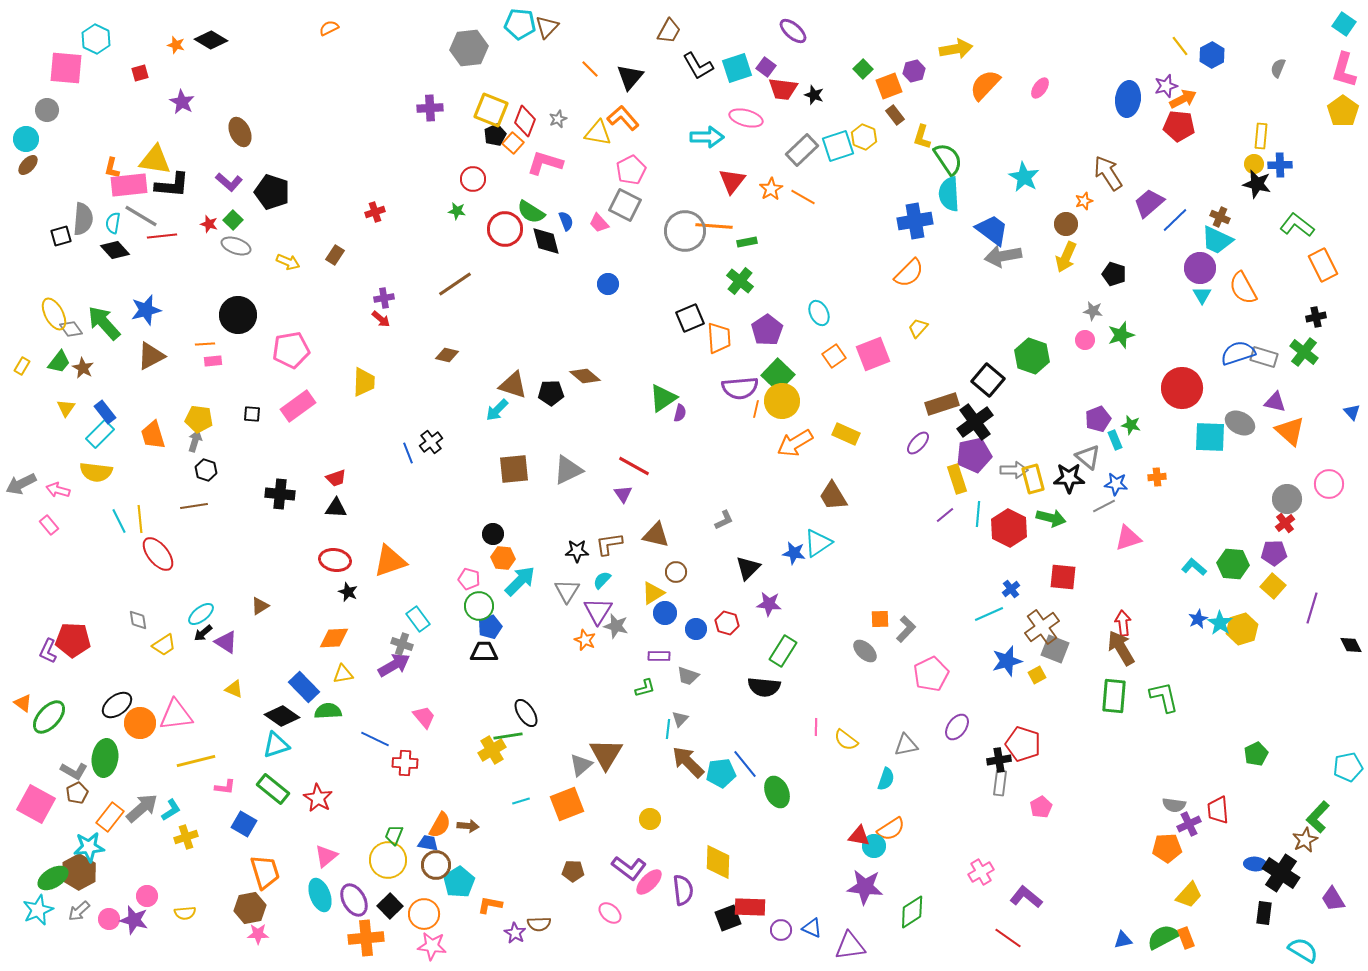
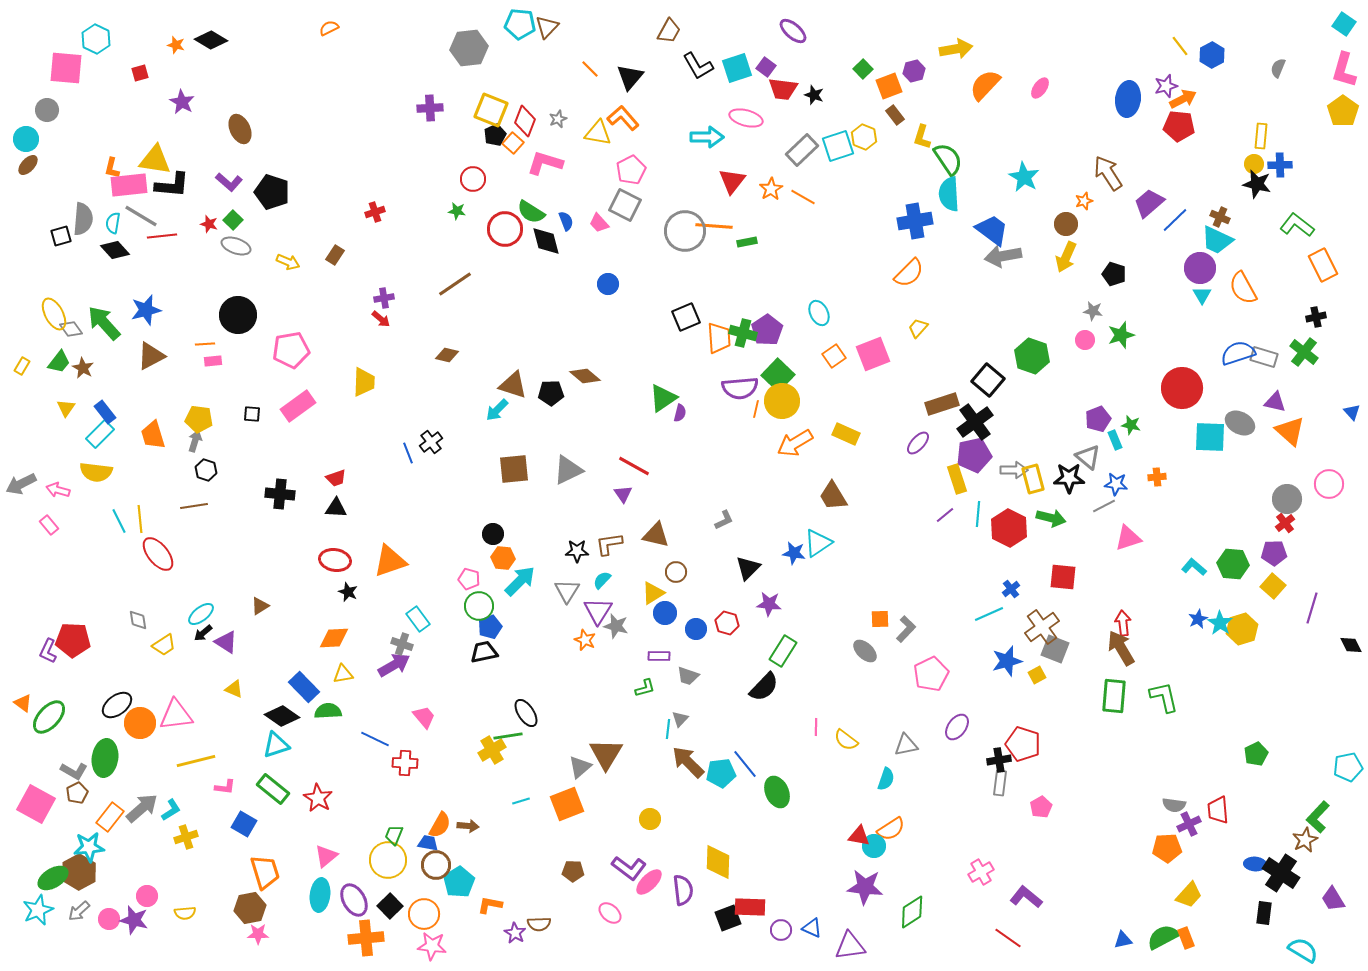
brown ellipse at (240, 132): moved 3 px up
green cross at (740, 281): moved 3 px right, 52 px down; rotated 24 degrees counterclockwise
black square at (690, 318): moved 4 px left, 1 px up
black trapezoid at (484, 652): rotated 12 degrees counterclockwise
black semicircle at (764, 687): rotated 52 degrees counterclockwise
gray triangle at (581, 765): moved 1 px left, 2 px down
cyan ellipse at (320, 895): rotated 28 degrees clockwise
